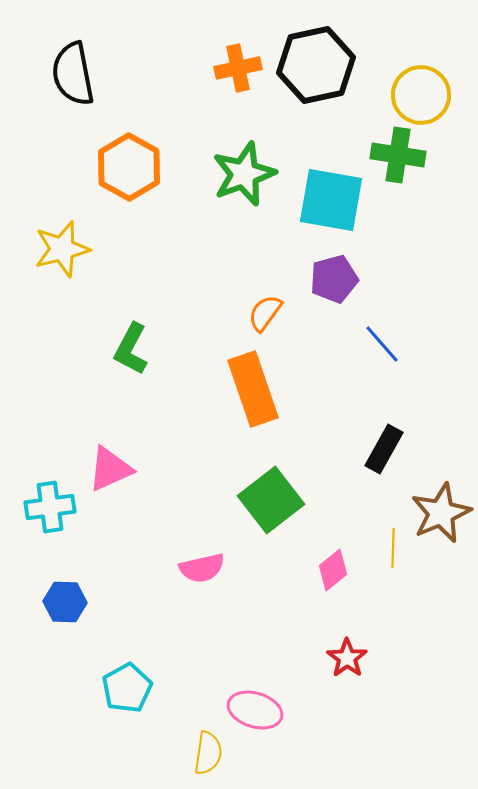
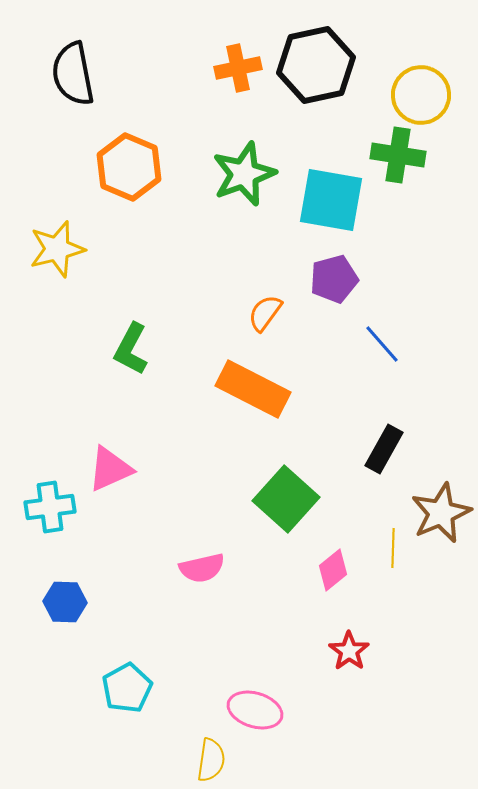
orange hexagon: rotated 6 degrees counterclockwise
yellow star: moved 5 px left
orange rectangle: rotated 44 degrees counterclockwise
green square: moved 15 px right, 1 px up; rotated 10 degrees counterclockwise
red star: moved 2 px right, 7 px up
yellow semicircle: moved 3 px right, 7 px down
